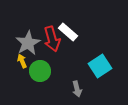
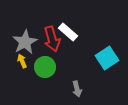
gray star: moved 3 px left, 1 px up
cyan square: moved 7 px right, 8 px up
green circle: moved 5 px right, 4 px up
